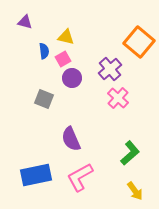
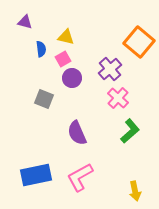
blue semicircle: moved 3 px left, 2 px up
purple semicircle: moved 6 px right, 6 px up
green L-shape: moved 22 px up
yellow arrow: rotated 24 degrees clockwise
